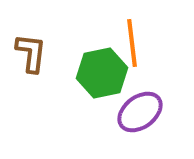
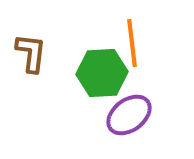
green hexagon: rotated 9 degrees clockwise
purple ellipse: moved 11 px left, 3 px down
